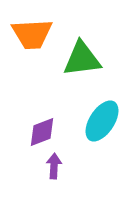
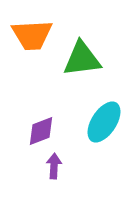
orange trapezoid: moved 1 px down
cyan ellipse: moved 2 px right, 1 px down
purple diamond: moved 1 px left, 1 px up
